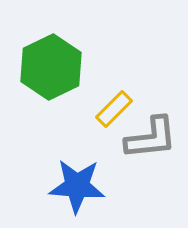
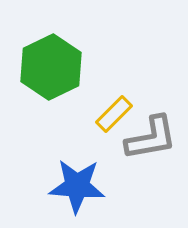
yellow rectangle: moved 5 px down
gray L-shape: rotated 4 degrees counterclockwise
